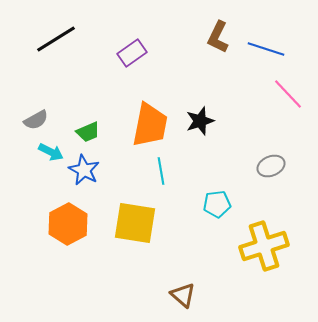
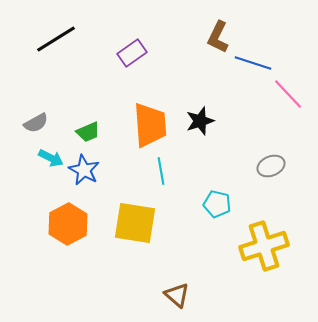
blue line: moved 13 px left, 14 px down
gray semicircle: moved 3 px down
orange trapezoid: rotated 15 degrees counterclockwise
cyan arrow: moved 6 px down
cyan pentagon: rotated 20 degrees clockwise
brown triangle: moved 6 px left
